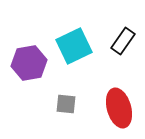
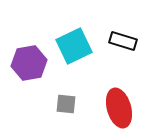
black rectangle: rotated 72 degrees clockwise
